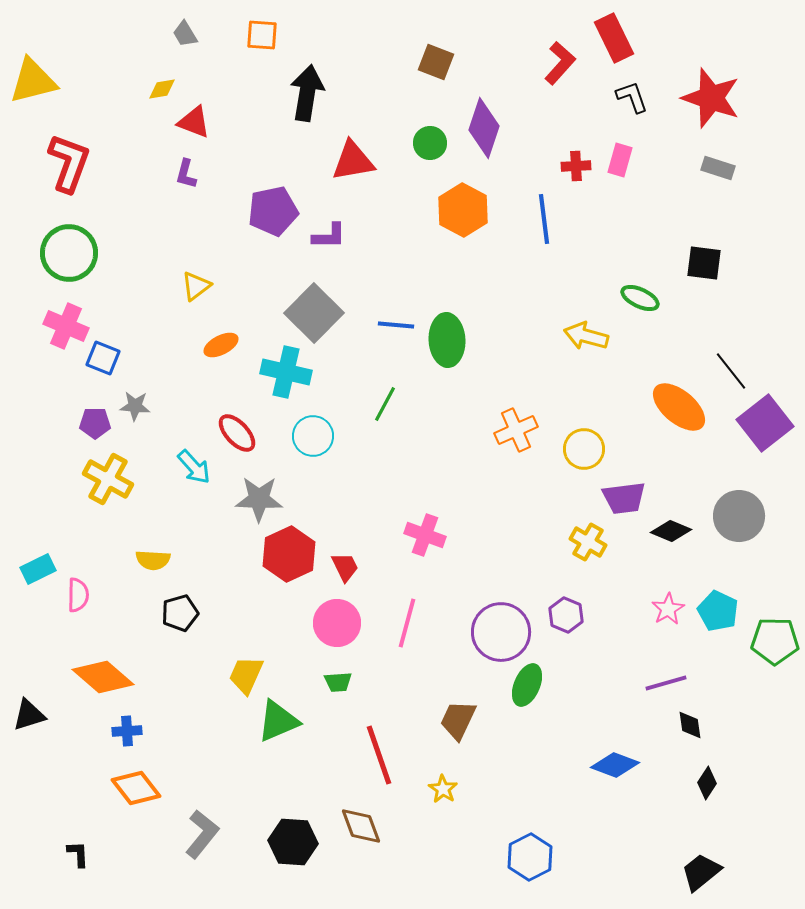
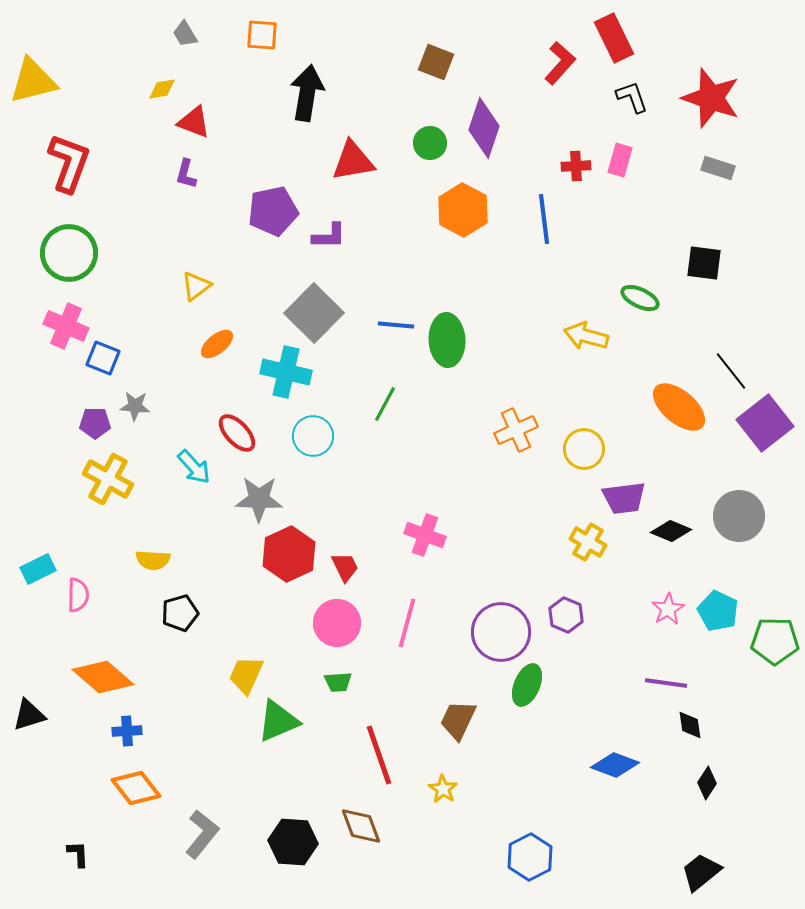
orange ellipse at (221, 345): moved 4 px left, 1 px up; rotated 12 degrees counterclockwise
purple line at (666, 683): rotated 24 degrees clockwise
